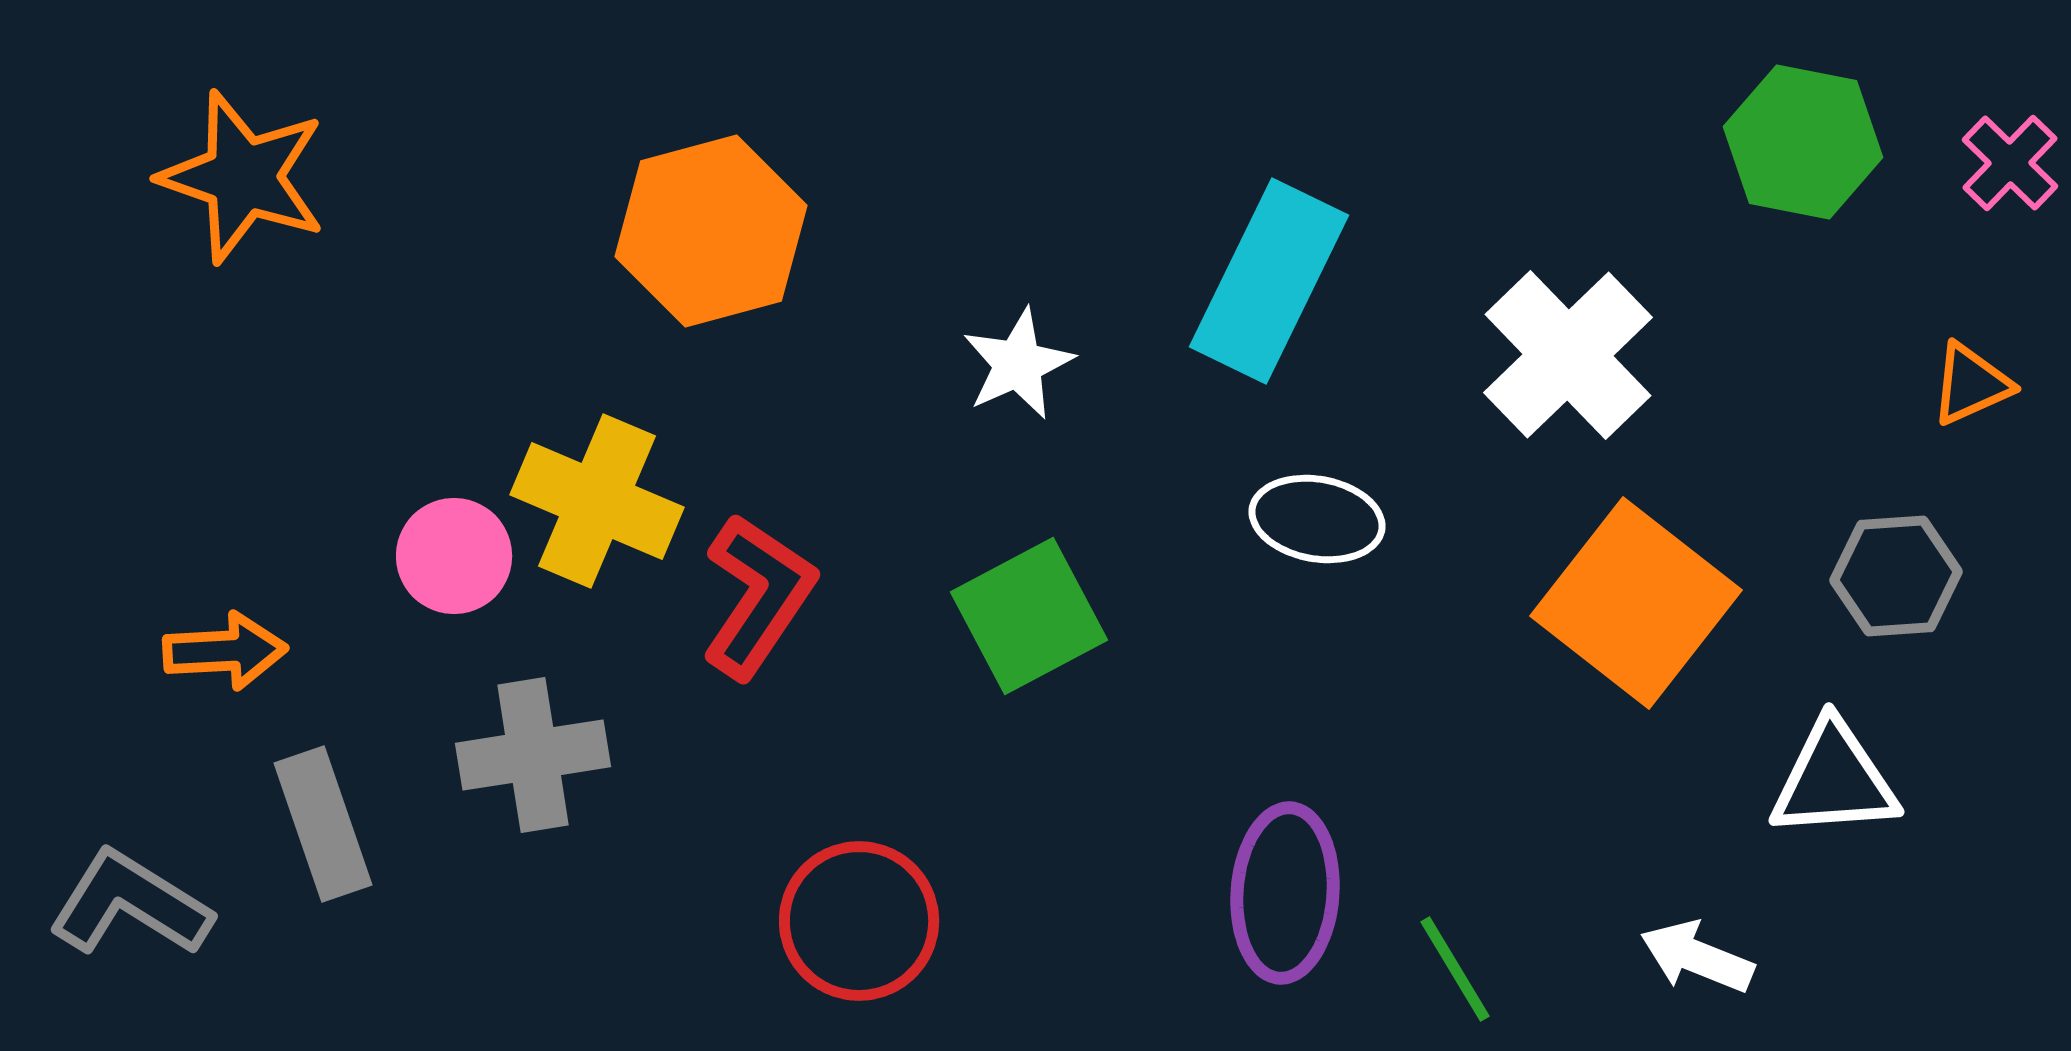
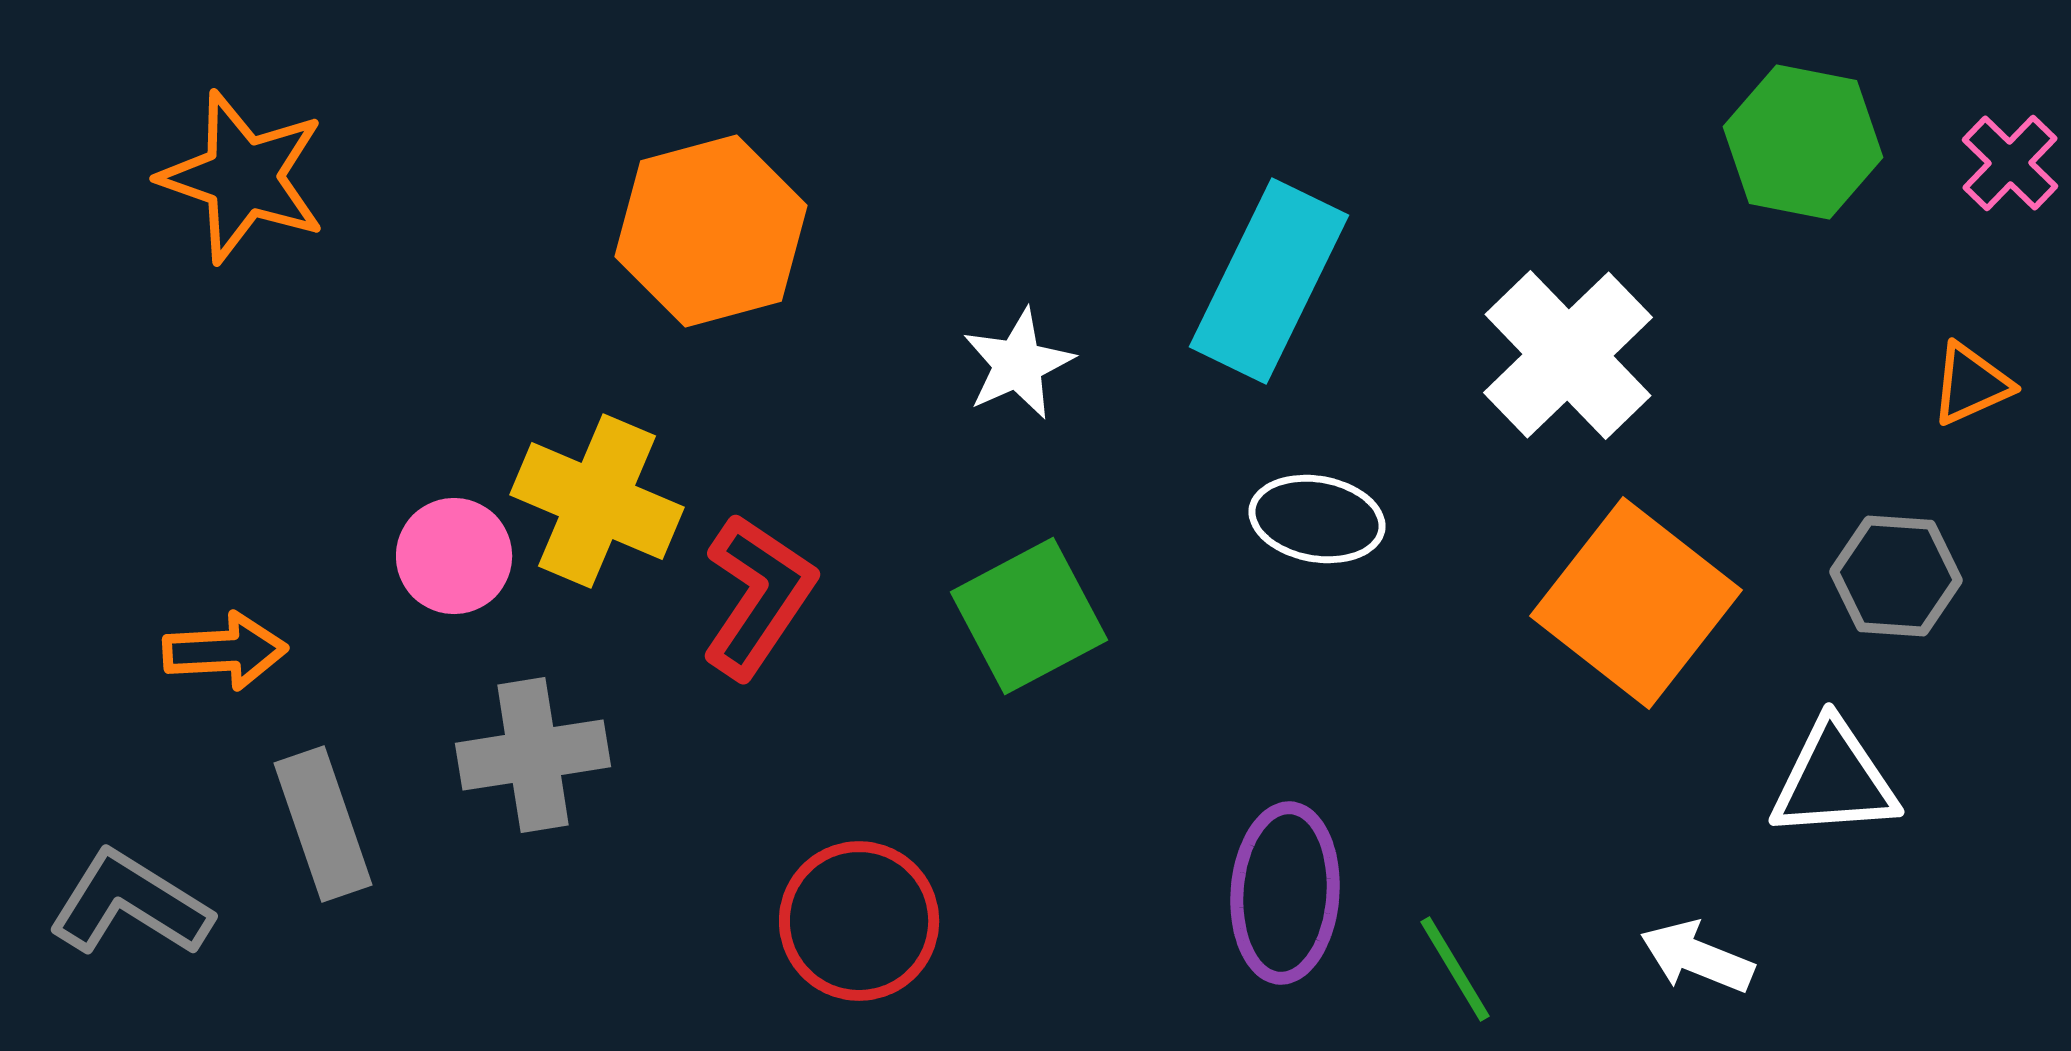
gray hexagon: rotated 8 degrees clockwise
